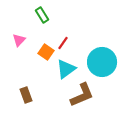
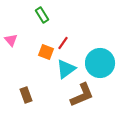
pink triangle: moved 8 px left; rotated 24 degrees counterclockwise
orange square: rotated 14 degrees counterclockwise
cyan circle: moved 2 px left, 1 px down
